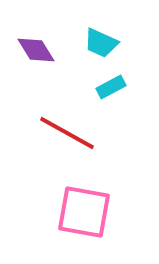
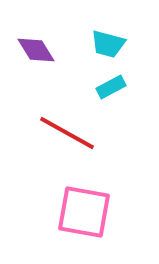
cyan trapezoid: moved 7 px right, 1 px down; rotated 9 degrees counterclockwise
